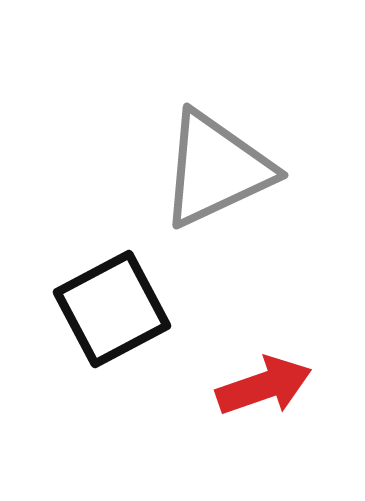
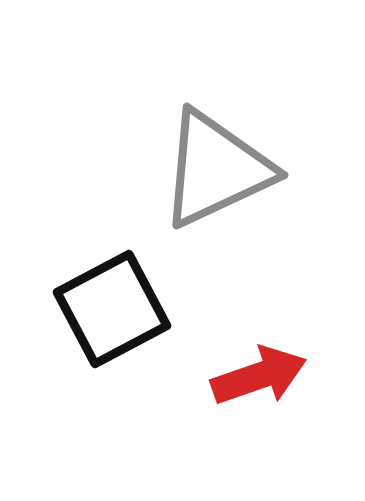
red arrow: moved 5 px left, 10 px up
